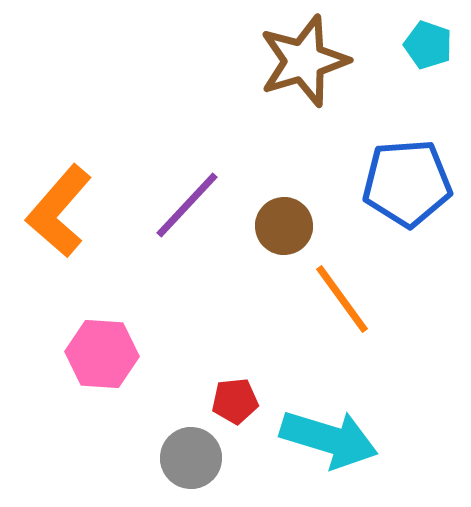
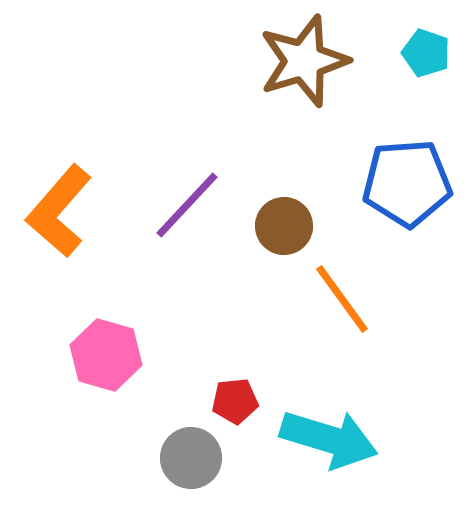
cyan pentagon: moved 2 px left, 8 px down
pink hexagon: moved 4 px right, 1 px down; rotated 12 degrees clockwise
